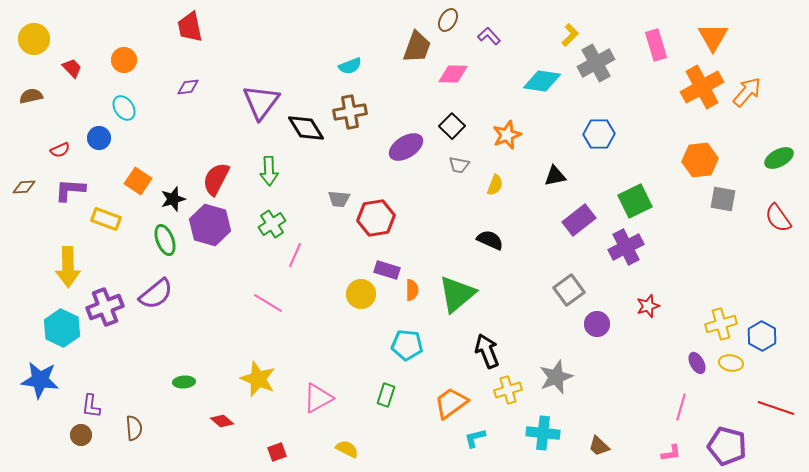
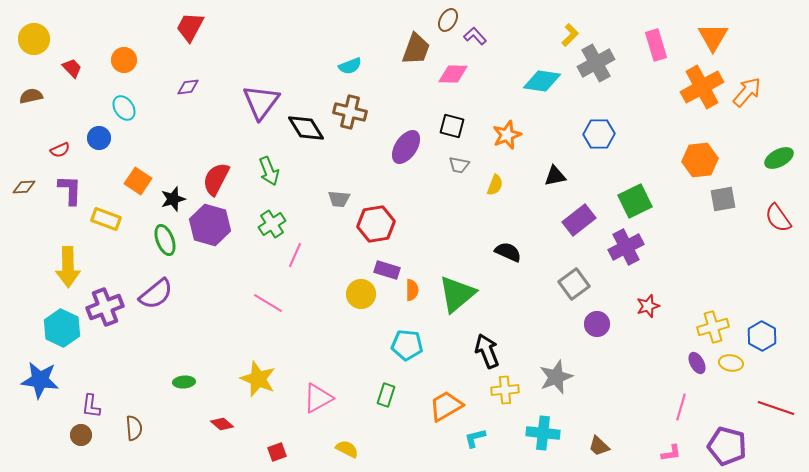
red trapezoid at (190, 27): rotated 40 degrees clockwise
purple L-shape at (489, 36): moved 14 px left
brown trapezoid at (417, 47): moved 1 px left, 2 px down
brown cross at (350, 112): rotated 24 degrees clockwise
black square at (452, 126): rotated 30 degrees counterclockwise
purple ellipse at (406, 147): rotated 24 degrees counterclockwise
green arrow at (269, 171): rotated 20 degrees counterclockwise
purple L-shape at (70, 190): rotated 88 degrees clockwise
gray square at (723, 199): rotated 20 degrees counterclockwise
red hexagon at (376, 218): moved 6 px down
black semicircle at (490, 240): moved 18 px right, 12 px down
gray square at (569, 290): moved 5 px right, 6 px up
yellow cross at (721, 324): moved 8 px left, 3 px down
yellow cross at (508, 390): moved 3 px left; rotated 12 degrees clockwise
orange trapezoid at (451, 403): moved 5 px left, 3 px down; rotated 6 degrees clockwise
red diamond at (222, 421): moved 3 px down
